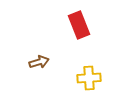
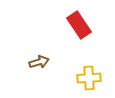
red rectangle: rotated 12 degrees counterclockwise
